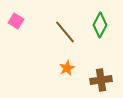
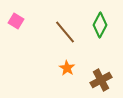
orange star: rotated 14 degrees counterclockwise
brown cross: rotated 20 degrees counterclockwise
